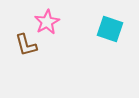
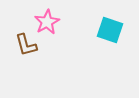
cyan square: moved 1 px down
